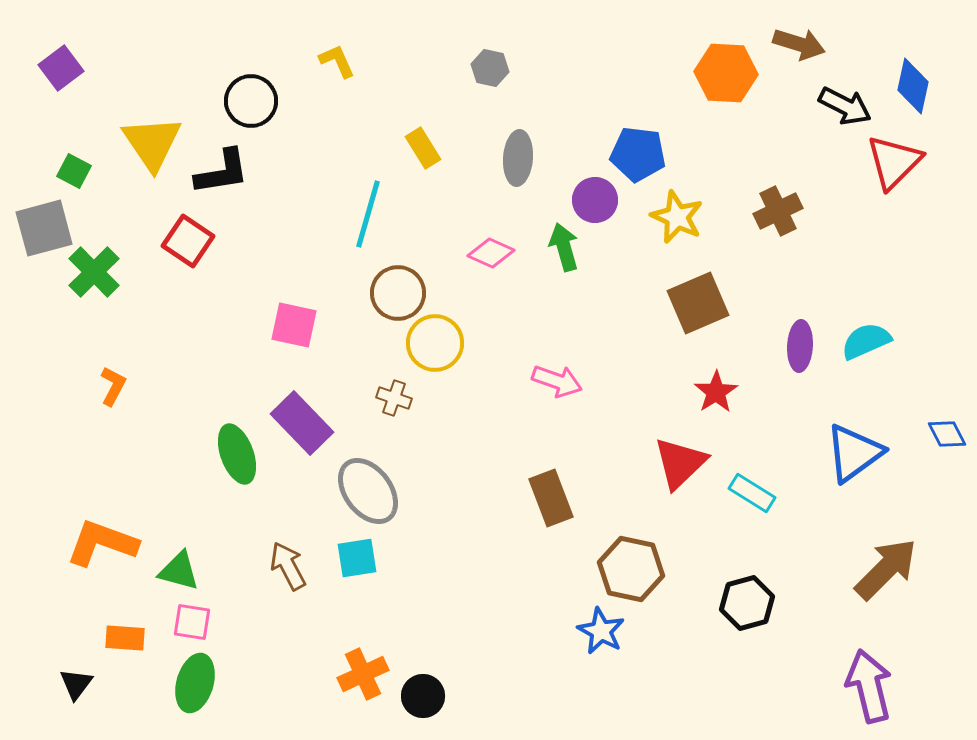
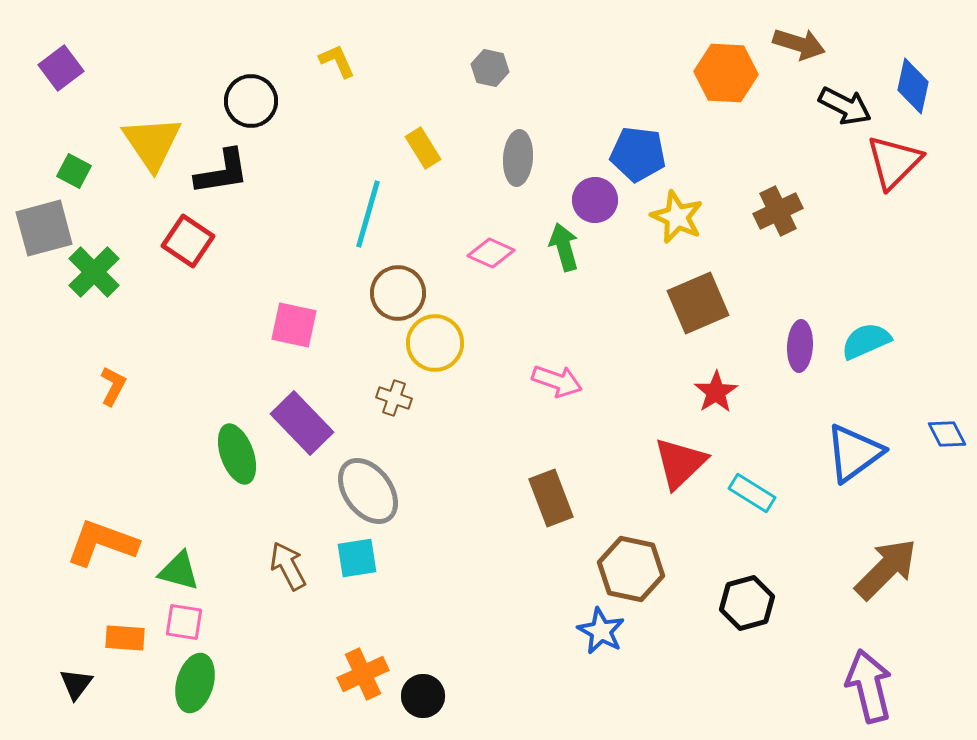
pink square at (192, 622): moved 8 px left
